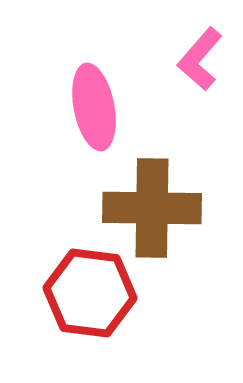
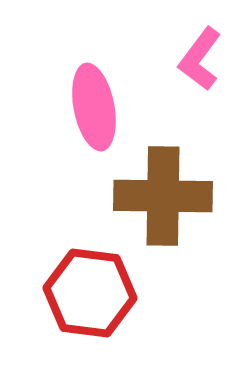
pink L-shape: rotated 4 degrees counterclockwise
brown cross: moved 11 px right, 12 px up
